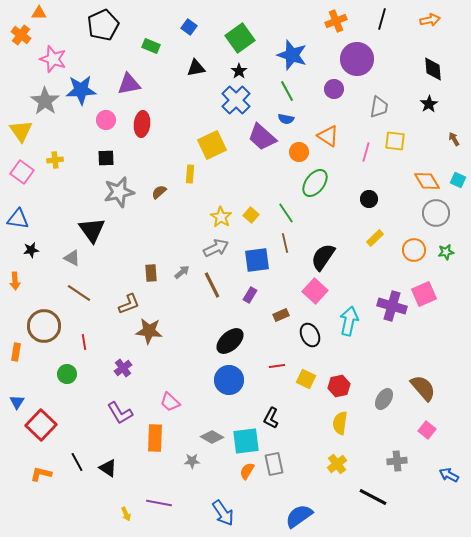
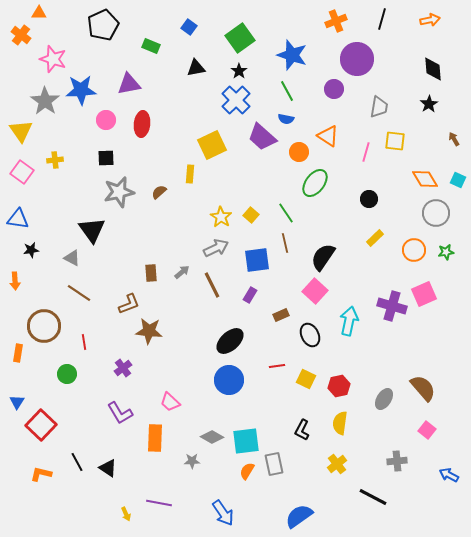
orange diamond at (427, 181): moved 2 px left, 2 px up
orange rectangle at (16, 352): moved 2 px right, 1 px down
black L-shape at (271, 418): moved 31 px right, 12 px down
